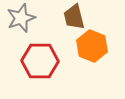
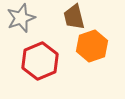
orange hexagon: rotated 20 degrees clockwise
red hexagon: rotated 24 degrees counterclockwise
